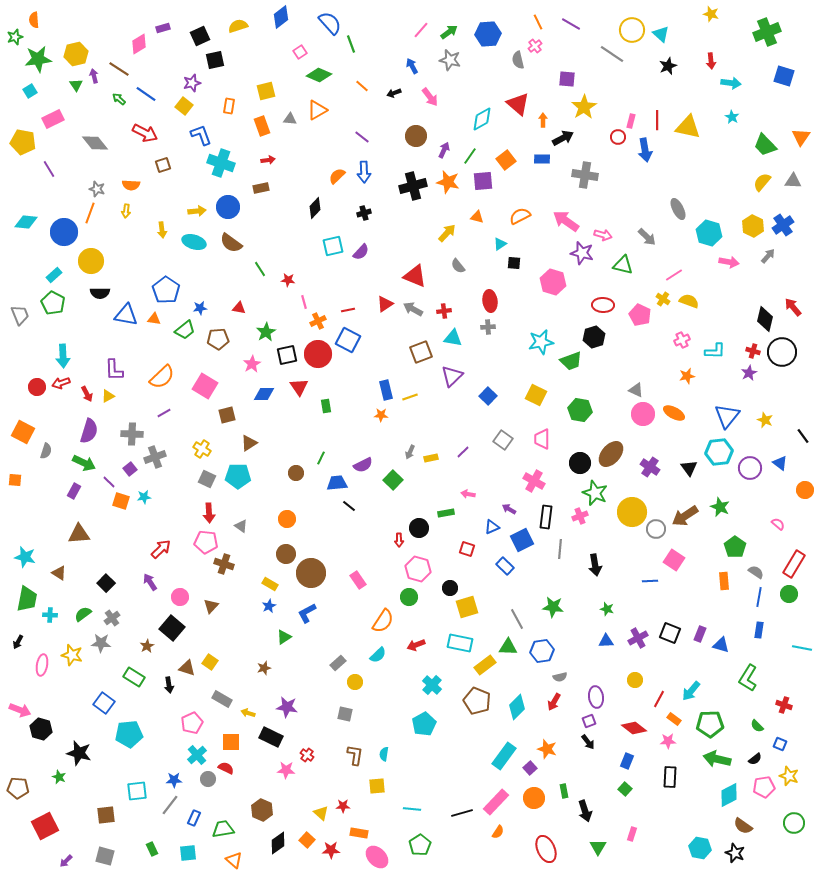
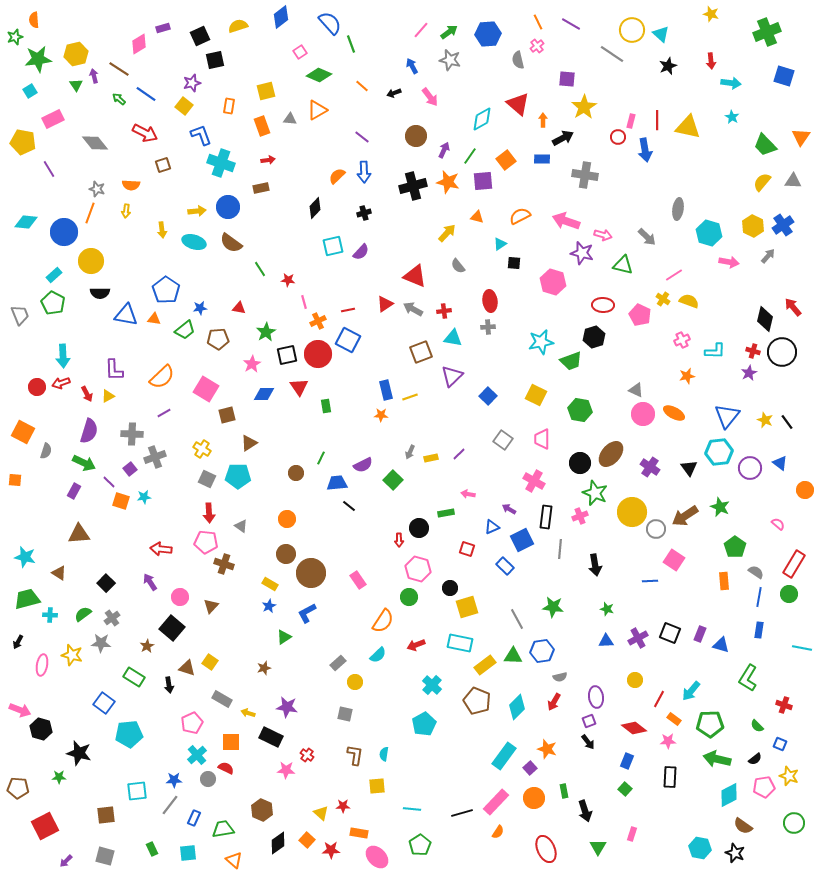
pink cross at (535, 46): moved 2 px right
gray ellipse at (678, 209): rotated 35 degrees clockwise
pink arrow at (566, 221): rotated 16 degrees counterclockwise
pink square at (205, 386): moved 1 px right, 3 px down
black line at (803, 436): moved 16 px left, 14 px up
purple line at (463, 452): moved 4 px left, 2 px down
red arrow at (161, 549): rotated 130 degrees counterclockwise
green trapezoid at (27, 599): rotated 116 degrees counterclockwise
green triangle at (508, 647): moved 5 px right, 9 px down
green star at (59, 777): rotated 24 degrees counterclockwise
